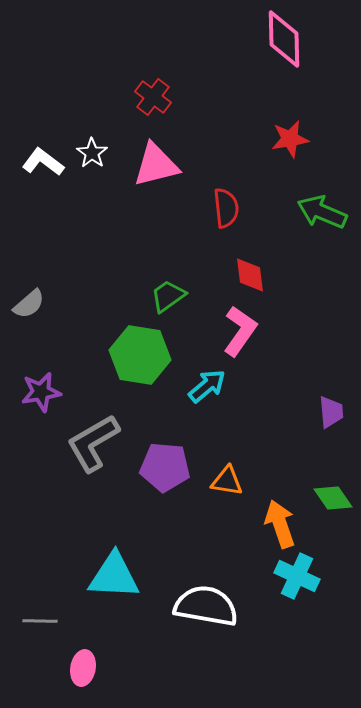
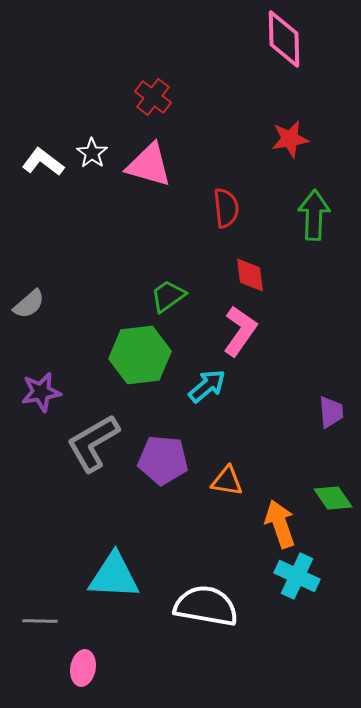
pink triangle: moved 7 px left; rotated 30 degrees clockwise
green arrow: moved 8 px left, 3 px down; rotated 69 degrees clockwise
green hexagon: rotated 16 degrees counterclockwise
purple pentagon: moved 2 px left, 7 px up
